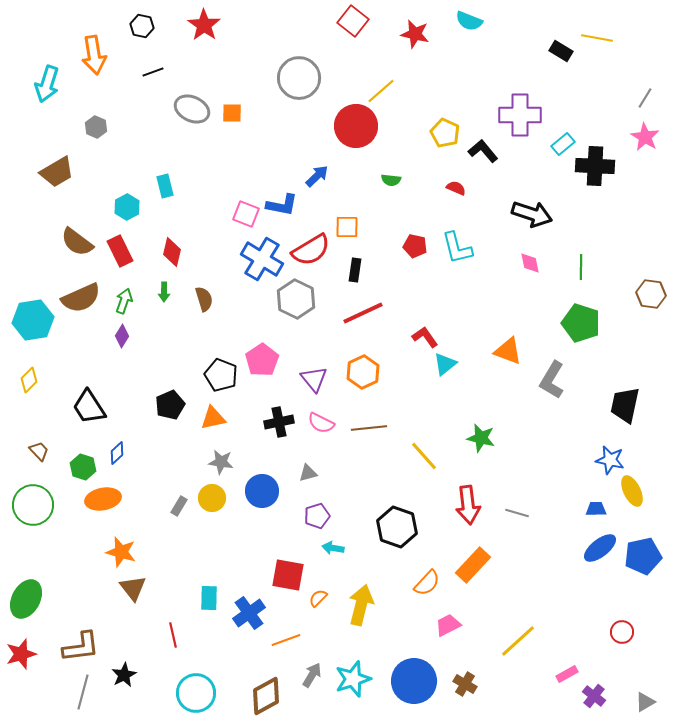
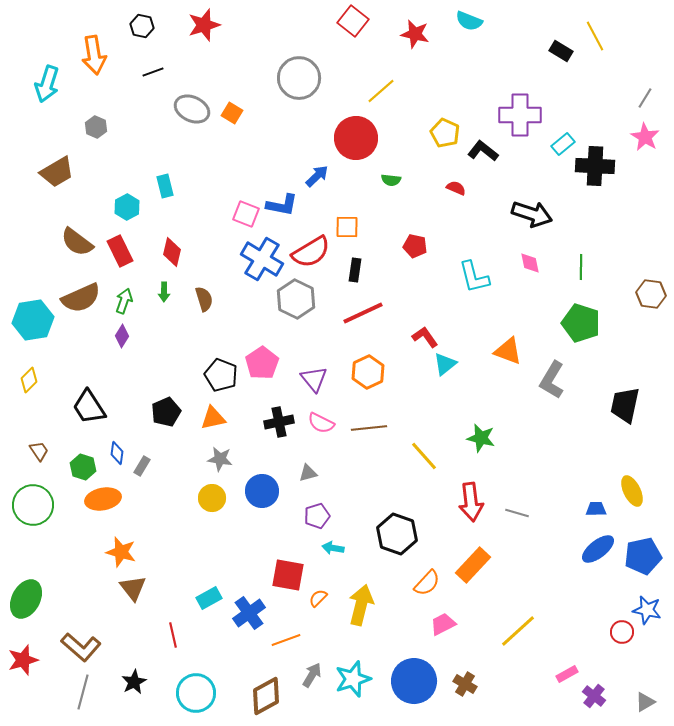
red star at (204, 25): rotated 20 degrees clockwise
yellow line at (597, 38): moved 2 px left, 2 px up; rotated 52 degrees clockwise
orange square at (232, 113): rotated 30 degrees clockwise
red circle at (356, 126): moved 12 px down
black L-shape at (483, 151): rotated 12 degrees counterclockwise
cyan L-shape at (457, 248): moved 17 px right, 29 px down
red semicircle at (311, 250): moved 2 px down
pink pentagon at (262, 360): moved 3 px down
orange hexagon at (363, 372): moved 5 px right
black pentagon at (170, 405): moved 4 px left, 7 px down
brown trapezoid at (39, 451): rotated 10 degrees clockwise
blue diamond at (117, 453): rotated 40 degrees counterclockwise
blue star at (610, 460): moved 37 px right, 150 px down
gray star at (221, 462): moved 1 px left, 3 px up
red arrow at (468, 505): moved 3 px right, 3 px up
gray rectangle at (179, 506): moved 37 px left, 40 px up
black hexagon at (397, 527): moved 7 px down
blue ellipse at (600, 548): moved 2 px left, 1 px down
cyan rectangle at (209, 598): rotated 60 degrees clockwise
pink trapezoid at (448, 625): moved 5 px left, 1 px up
yellow line at (518, 641): moved 10 px up
brown L-shape at (81, 647): rotated 48 degrees clockwise
red star at (21, 654): moved 2 px right, 6 px down
black star at (124, 675): moved 10 px right, 7 px down
